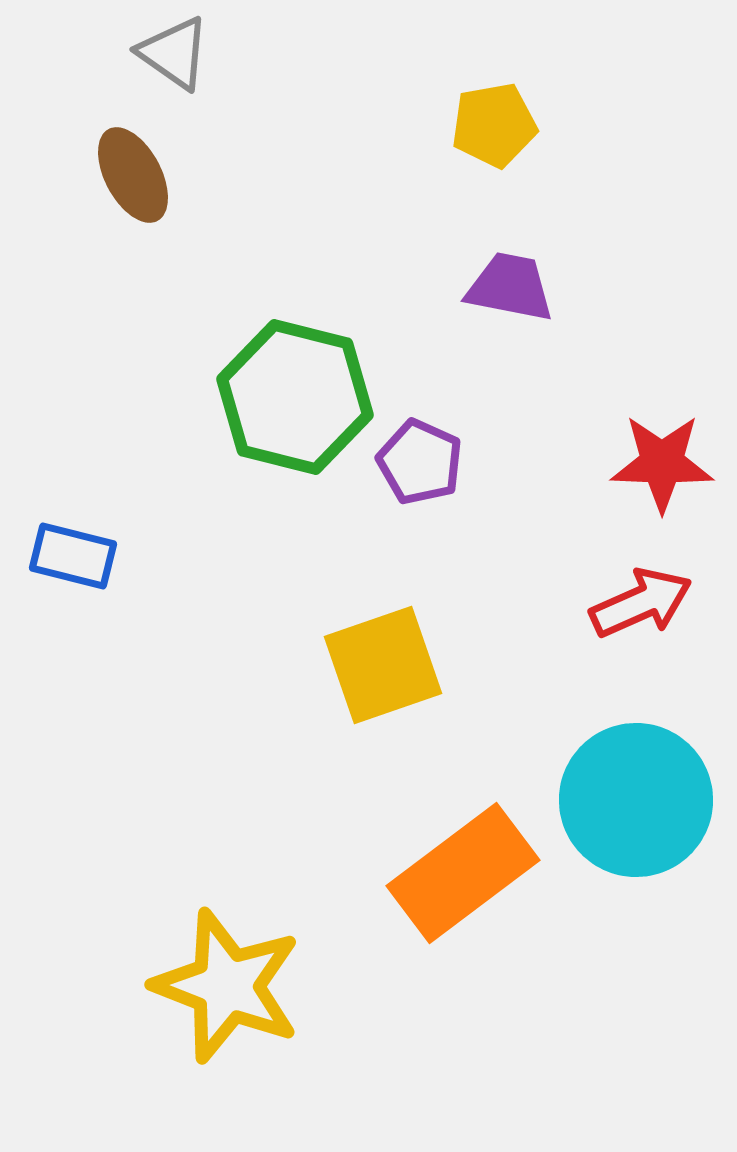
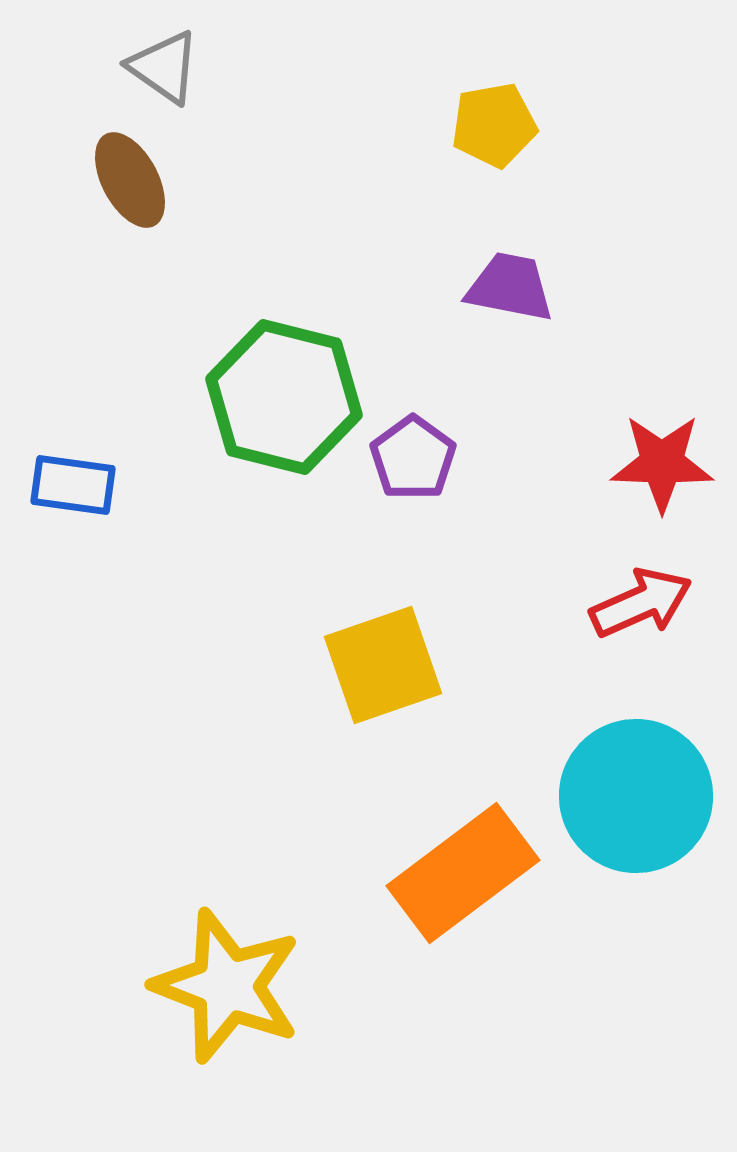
gray triangle: moved 10 px left, 14 px down
brown ellipse: moved 3 px left, 5 px down
green hexagon: moved 11 px left
purple pentagon: moved 7 px left, 4 px up; rotated 12 degrees clockwise
blue rectangle: moved 71 px up; rotated 6 degrees counterclockwise
cyan circle: moved 4 px up
